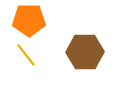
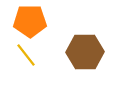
orange pentagon: moved 1 px right, 1 px down
